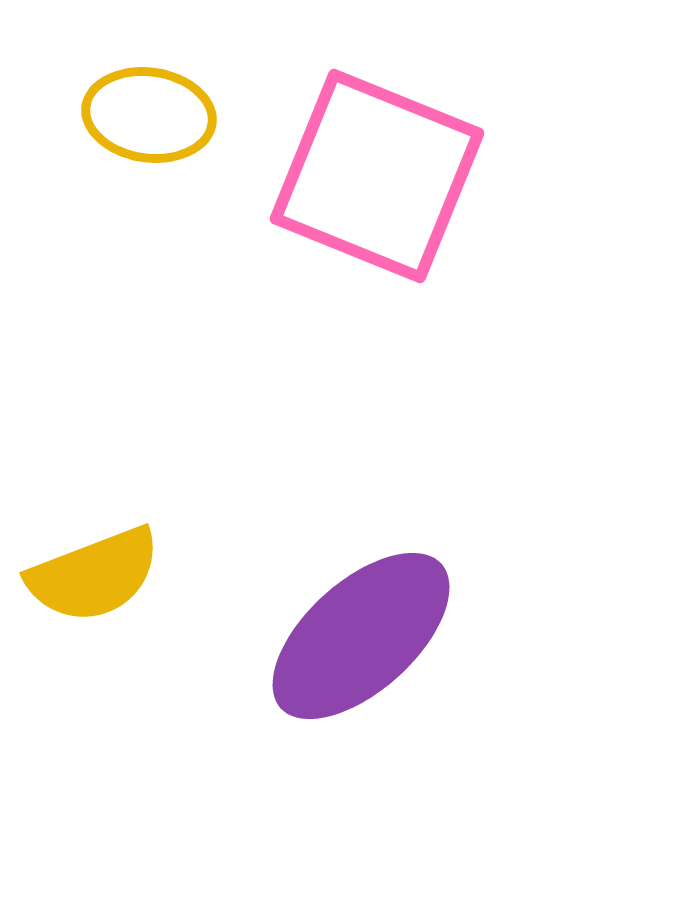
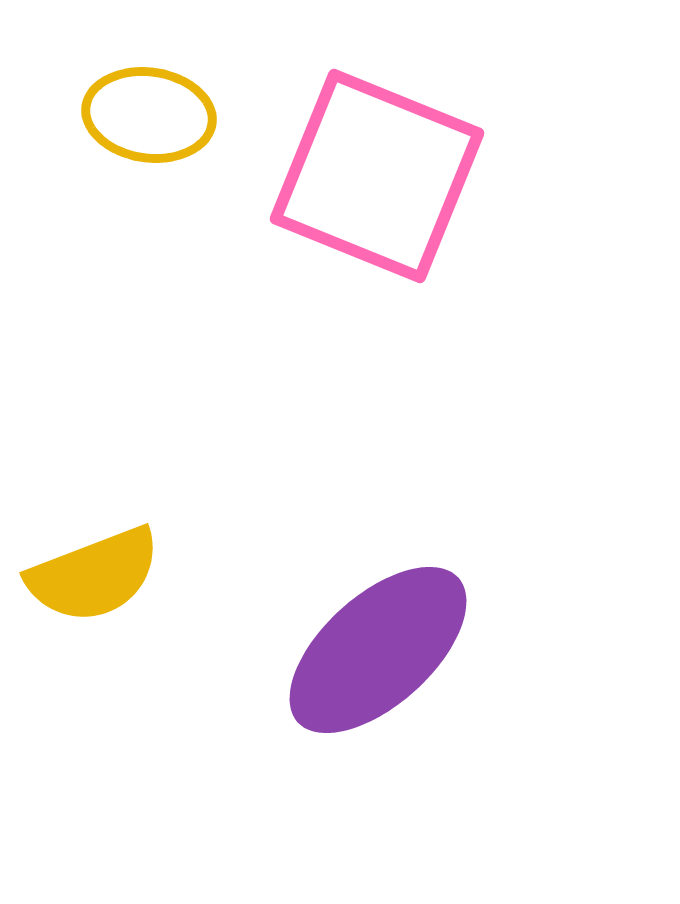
purple ellipse: moved 17 px right, 14 px down
